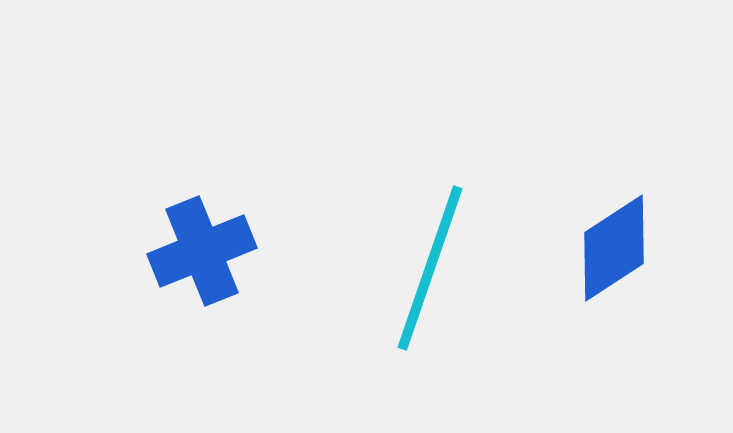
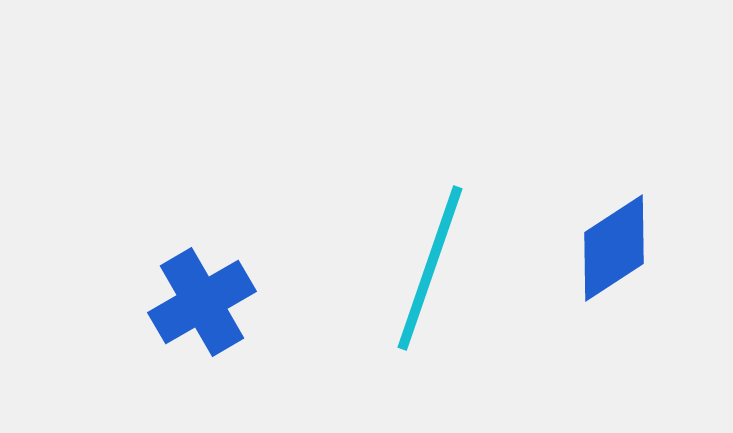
blue cross: moved 51 px down; rotated 8 degrees counterclockwise
